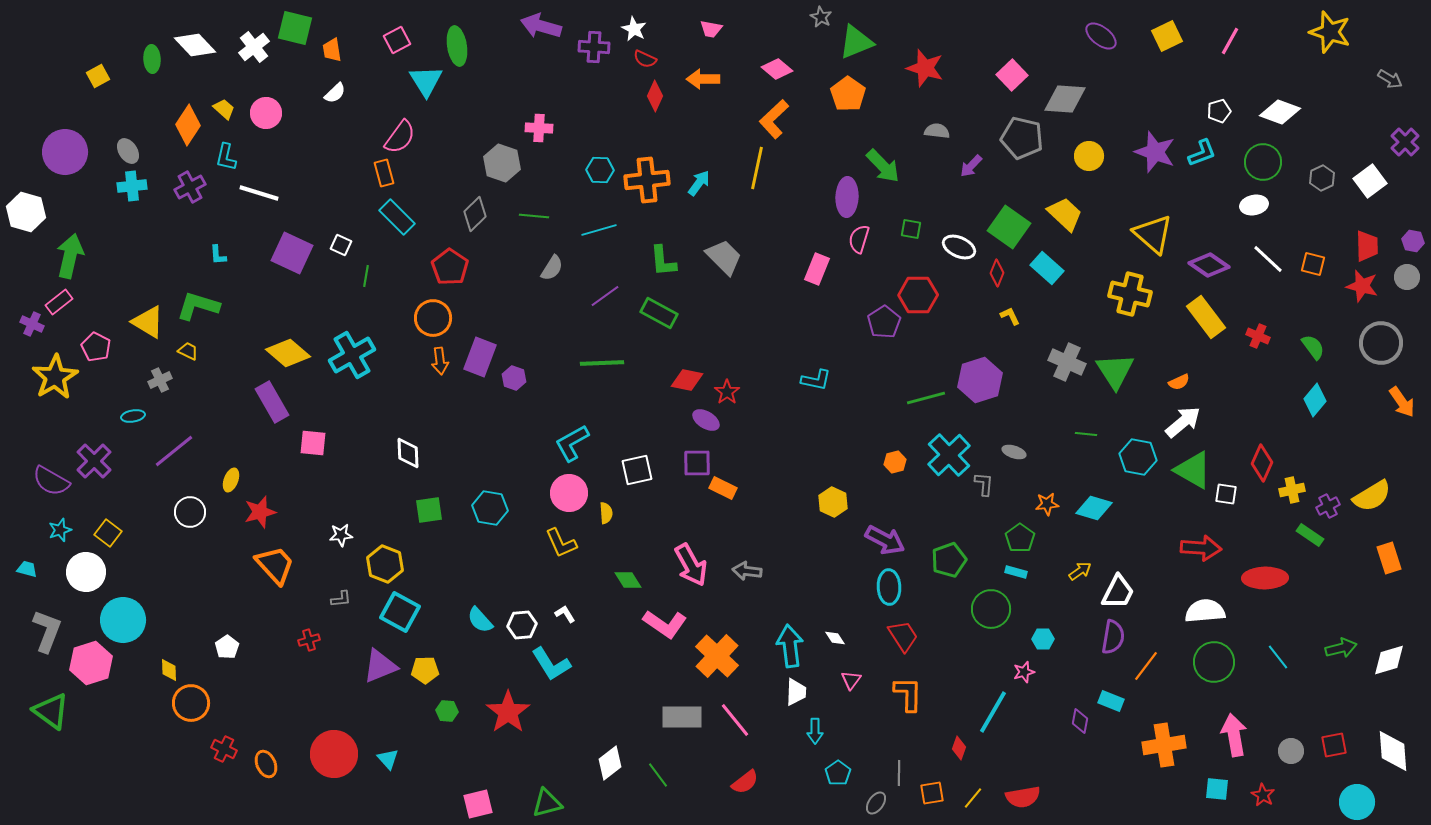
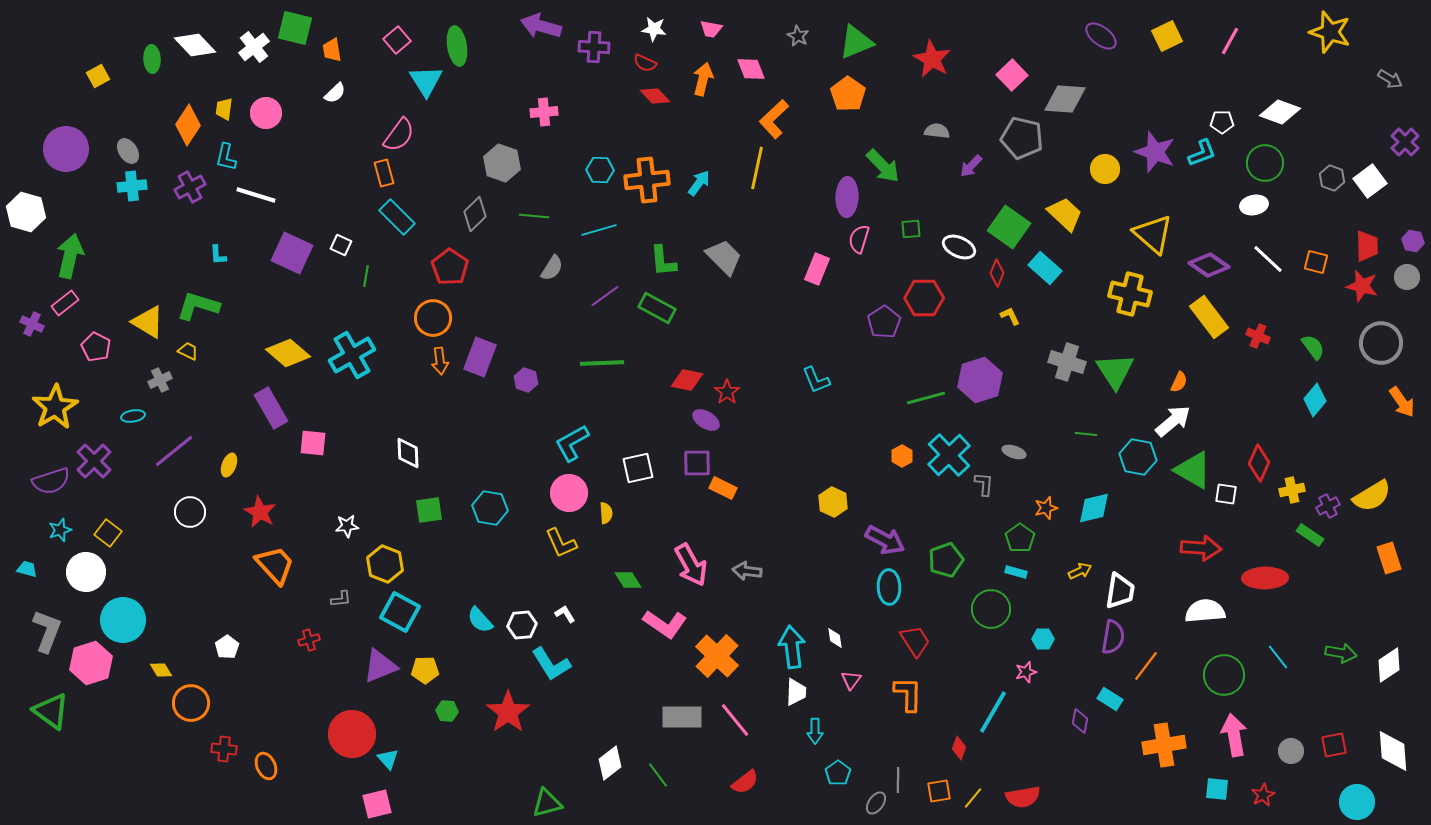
gray star at (821, 17): moved 23 px left, 19 px down
white star at (634, 29): moved 20 px right; rotated 20 degrees counterclockwise
pink square at (397, 40): rotated 12 degrees counterclockwise
red semicircle at (645, 59): moved 4 px down
red star at (925, 68): moved 7 px right, 9 px up; rotated 12 degrees clockwise
pink diamond at (777, 69): moved 26 px left; rotated 28 degrees clockwise
orange arrow at (703, 79): rotated 104 degrees clockwise
red diamond at (655, 96): rotated 68 degrees counterclockwise
yellow trapezoid at (224, 109): rotated 125 degrees counterclockwise
white pentagon at (1219, 111): moved 3 px right, 11 px down; rotated 15 degrees clockwise
pink cross at (539, 128): moved 5 px right, 16 px up; rotated 8 degrees counterclockwise
pink semicircle at (400, 137): moved 1 px left, 2 px up
purple circle at (65, 152): moved 1 px right, 3 px up
yellow circle at (1089, 156): moved 16 px right, 13 px down
green circle at (1263, 162): moved 2 px right, 1 px down
gray hexagon at (1322, 178): moved 10 px right; rotated 15 degrees counterclockwise
white line at (259, 193): moved 3 px left, 2 px down
green square at (911, 229): rotated 15 degrees counterclockwise
orange square at (1313, 264): moved 3 px right, 2 px up
cyan rectangle at (1047, 268): moved 2 px left
red hexagon at (918, 295): moved 6 px right, 3 px down
pink rectangle at (59, 302): moved 6 px right, 1 px down
green rectangle at (659, 313): moved 2 px left, 5 px up
yellow rectangle at (1206, 317): moved 3 px right
gray cross at (1067, 362): rotated 6 degrees counterclockwise
yellow star at (55, 377): moved 30 px down
purple hexagon at (514, 378): moved 12 px right, 2 px down
cyan L-shape at (816, 380): rotated 56 degrees clockwise
orange semicircle at (1179, 382): rotated 40 degrees counterclockwise
purple rectangle at (272, 402): moved 1 px left, 6 px down
white arrow at (1183, 422): moved 10 px left, 1 px up
orange hexagon at (895, 462): moved 7 px right, 6 px up; rotated 15 degrees counterclockwise
red diamond at (1262, 463): moved 3 px left
white square at (637, 470): moved 1 px right, 2 px up
yellow ellipse at (231, 480): moved 2 px left, 15 px up
purple semicircle at (51, 481): rotated 48 degrees counterclockwise
orange star at (1047, 504): moved 1 px left, 4 px down; rotated 10 degrees counterclockwise
cyan diamond at (1094, 508): rotated 30 degrees counterclockwise
red star at (260, 512): rotated 28 degrees counterclockwise
white star at (341, 535): moved 6 px right, 9 px up
green pentagon at (949, 560): moved 3 px left
yellow arrow at (1080, 571): rotated 10 degrees clockwise
white trapezoid at (1118, 592): moved 2 px right, 1 px up; rotated 18 degrees counterclockwise
red trapezoid at (903, 636): moved 12 px right, 5 px down
white diamond at (835, 638): rotated 25 degrees clockwise
cyan arrow at (790, 646): moved 2 px right, 1 px down
green arrow at (1341, 648): moved 5 px down; rotated 24 degrees clockwise
white diamond at (1389, 660): moved 5 px down; rotated 18 degrees counterclockwise
green circle at (1214, 662): moved 10 px right, 13 px down
yellow diamond at (169, 670): moved 8 px left; rotated 30 degrees counterclockwise
pink star at (1024, 672): moved 2 px right
cyan rectangle at (1111, 701): moved 1 px left, 2 px up; rotated 10 degrees clockwise
red cross at (224, 749): rotated 20 degrees counterclockwise
red circle at (334, 754): moved 18 px right, 20 px up
orange ellipse at (266, 764): moved 2 px down
gray line at (899, 773): moved 1 px left, 7 px down
orange square at (932, 793): moved 7 px right, 2 px up
red star at (1263, 795): rotated 15 degrees clockwise
pink square at (478, 804): moved 101 px left
